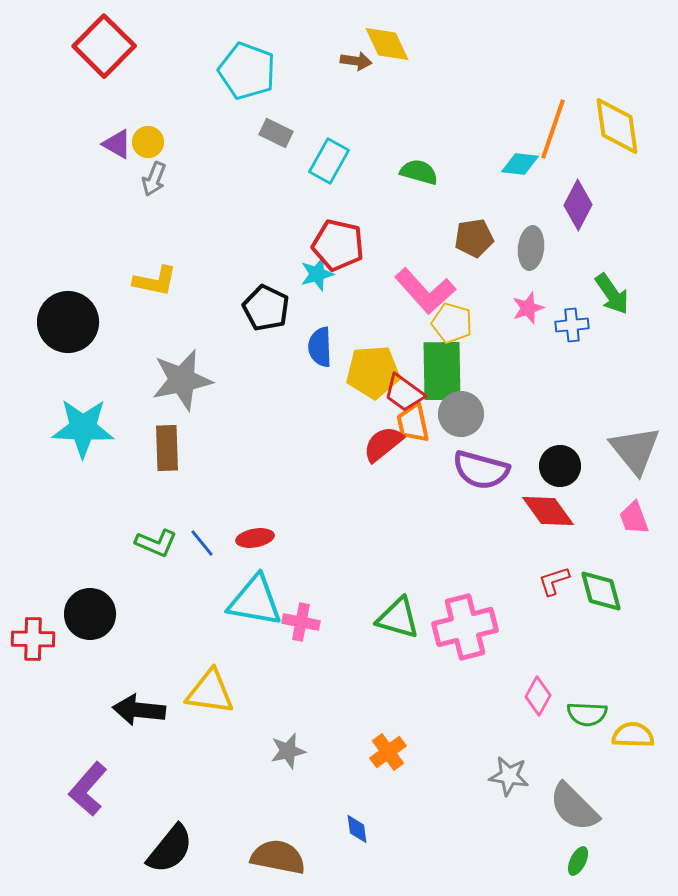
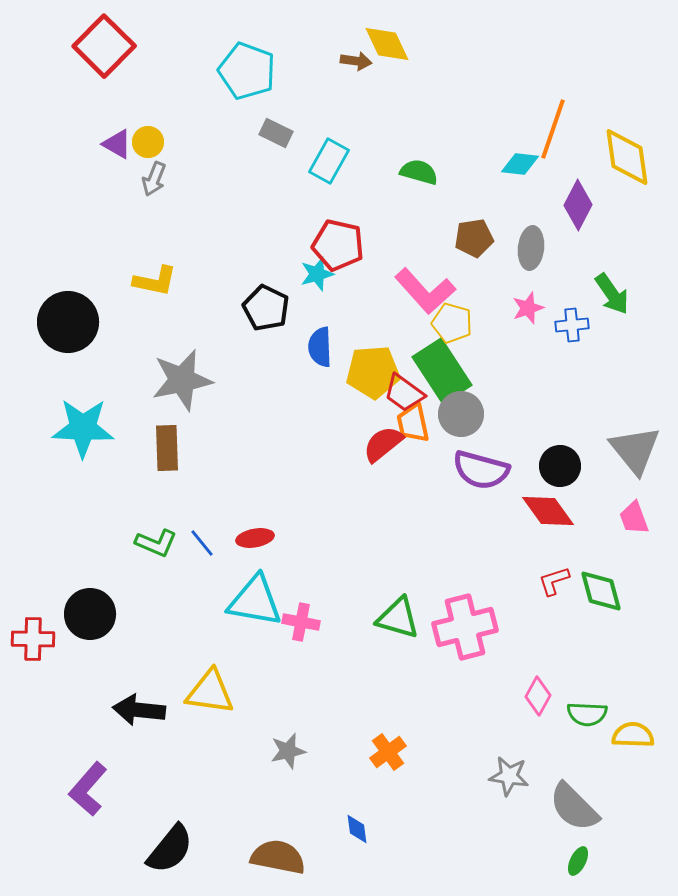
yellow diamond at (617, 126): moved 10 px right, 31 px down
green rectangle at (442, 371): rotated 32 degrees counterclockwise
